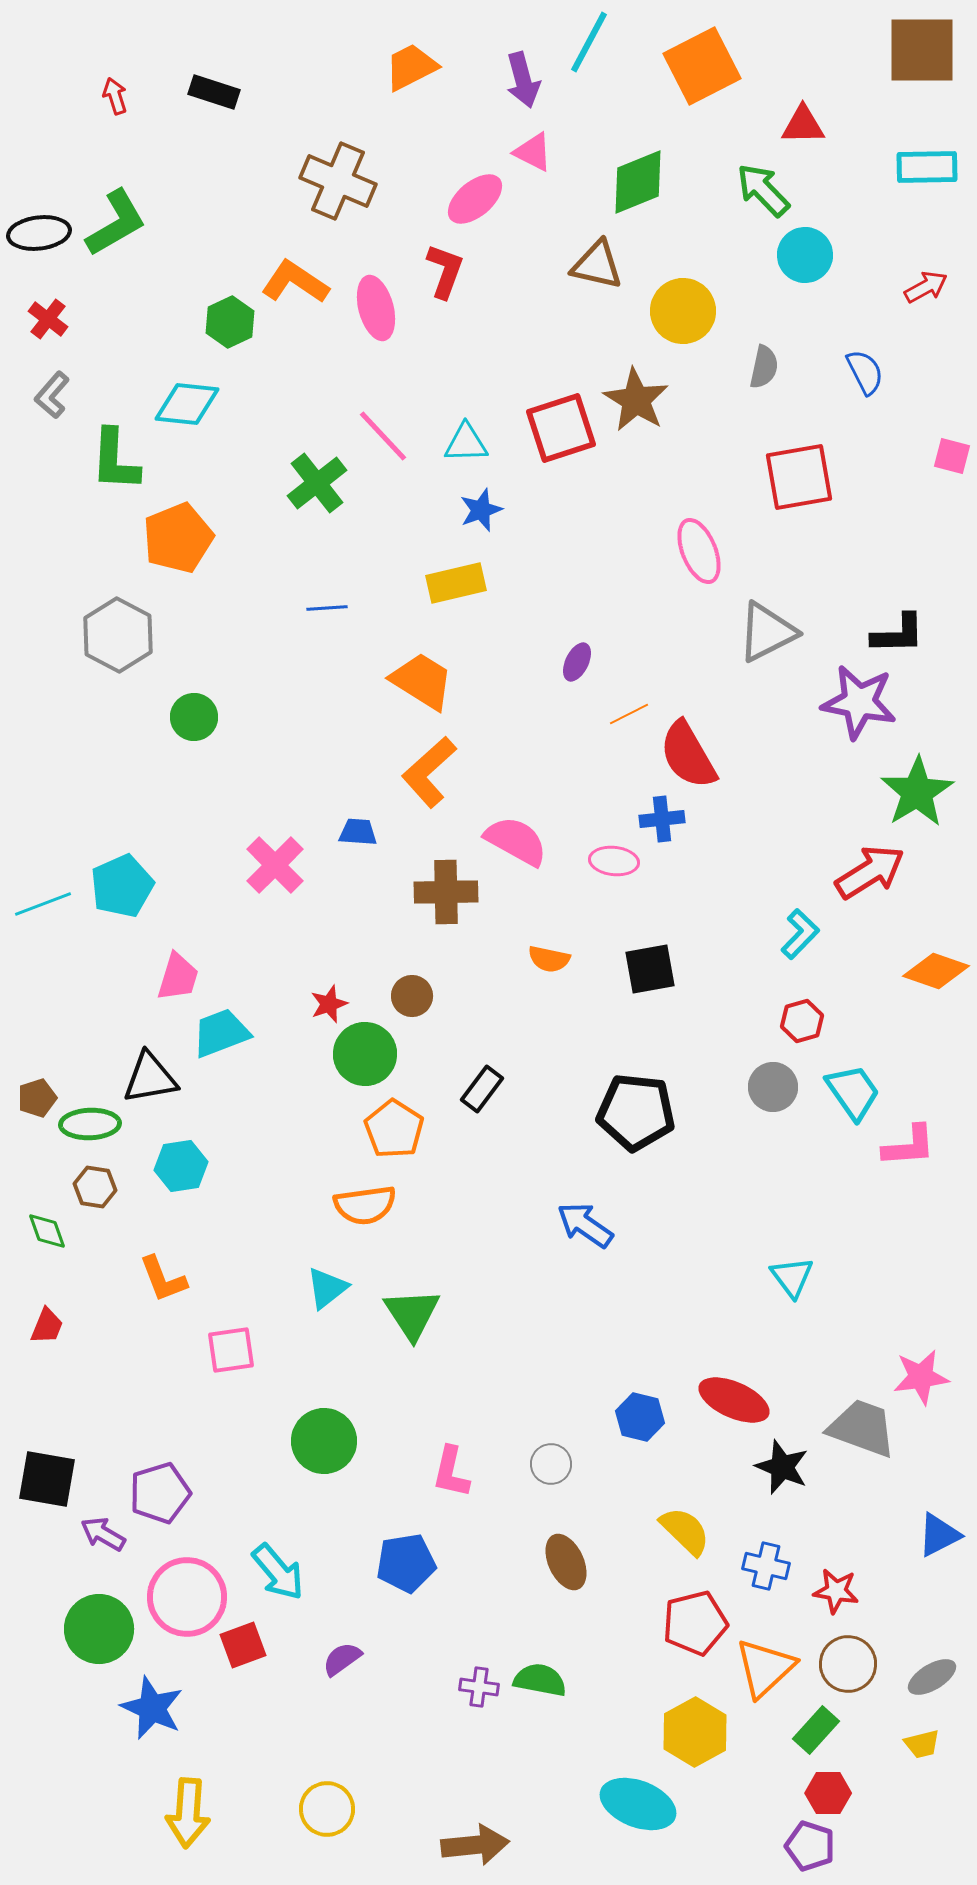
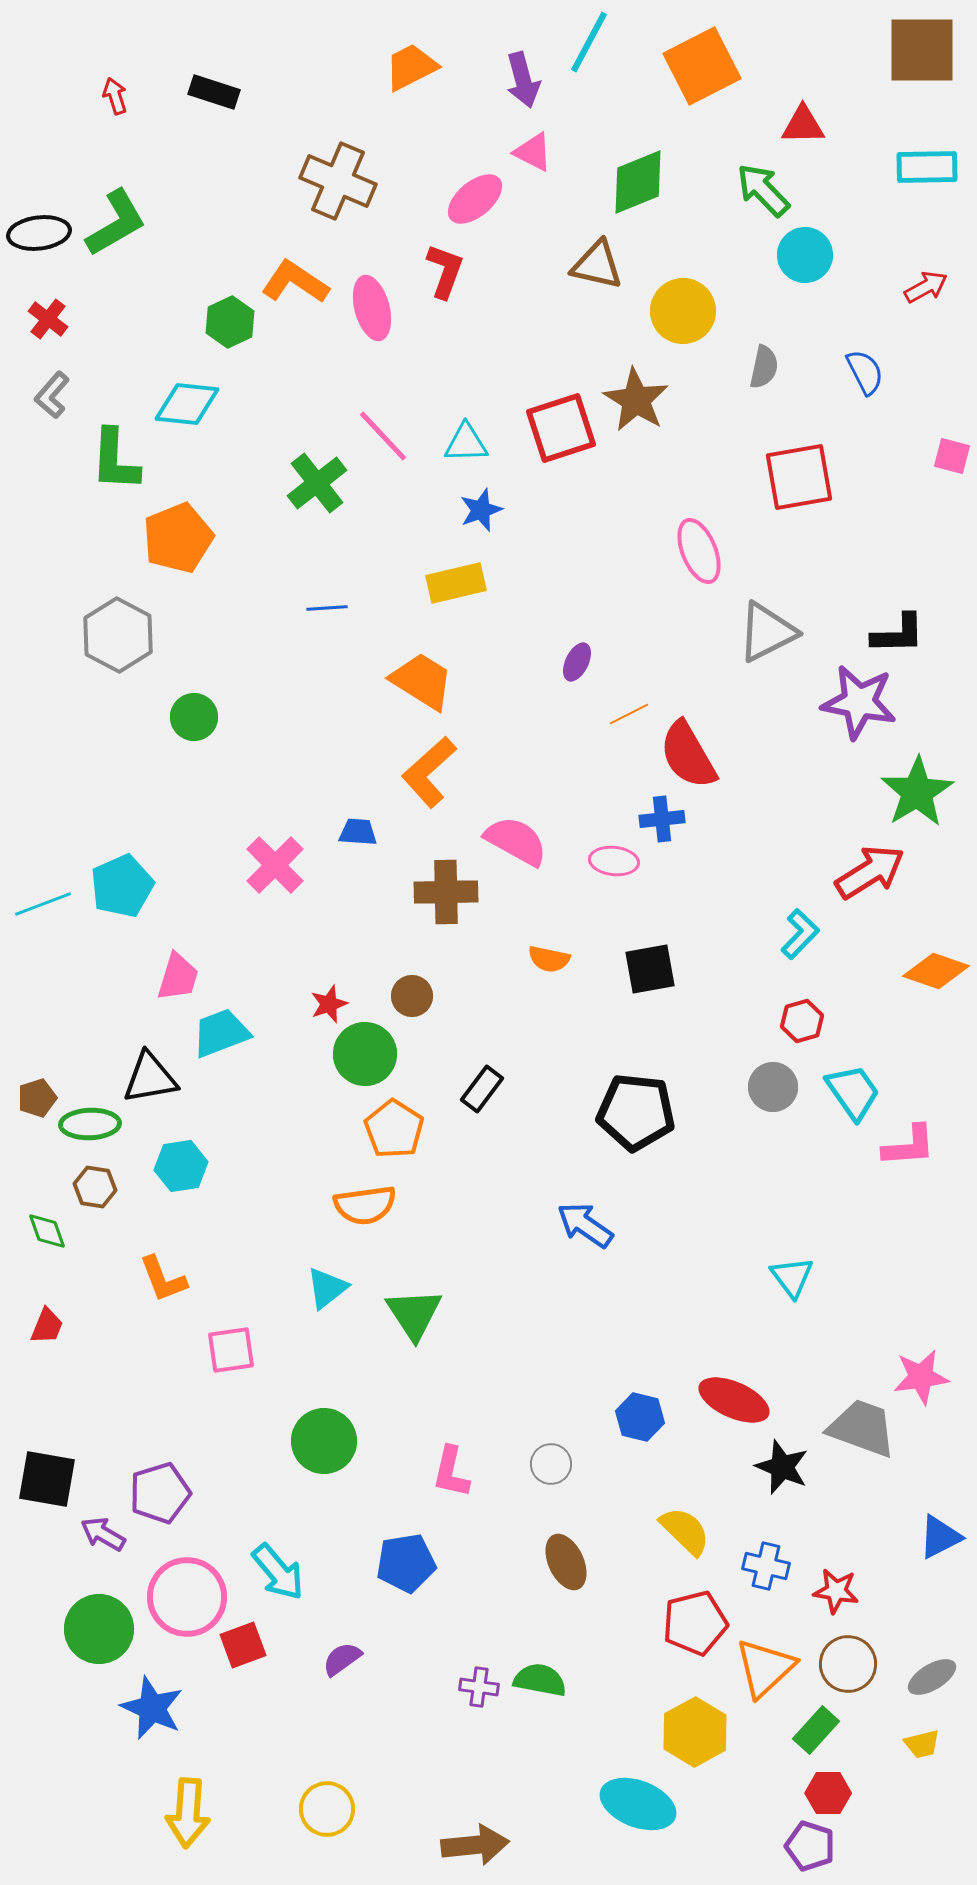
pink ellipse at (376, 308): moved 4 px left
green triangle at (412, 1314): moved 2 px right
blue triangle at (939, 1535): moved 1 px right, 2 px down
